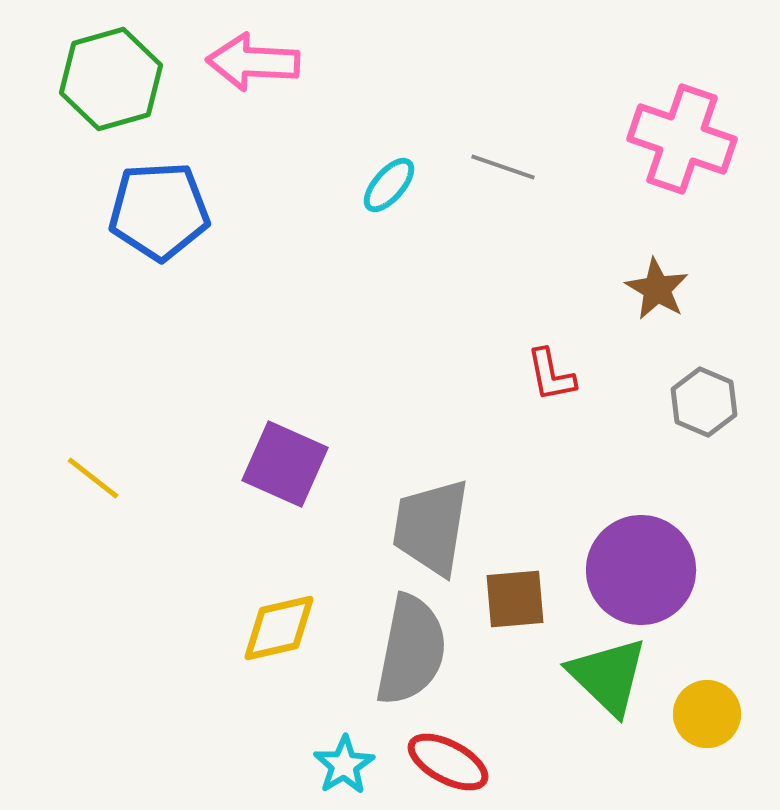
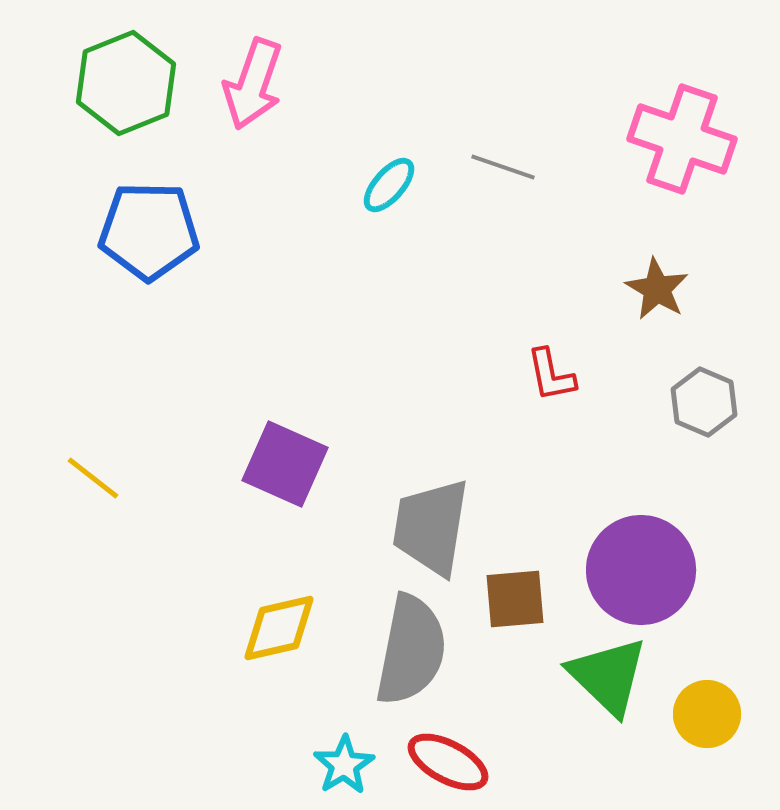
pink arrow: moved 22 px down; rotated 74 degrees counterclockwise
green hexagon: moved 15 px right, 4 px down; rotated 6 degrees counterclockwise
blue pentagon: moved 10 px left, 20 px down; rotated 4 degrees clockwise
